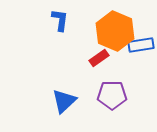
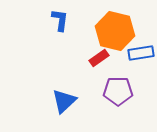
orange hexagon: rotated 9 degrees counterclockwise
blue rectangle: moved 8 px down
purple pentagon: moved 6 px right, 4 px up
